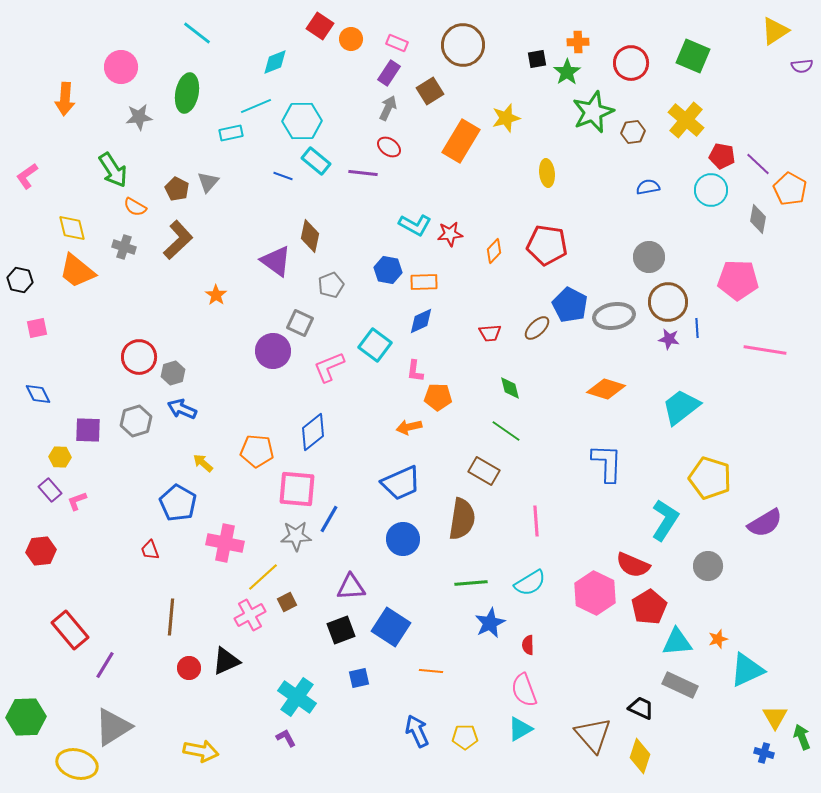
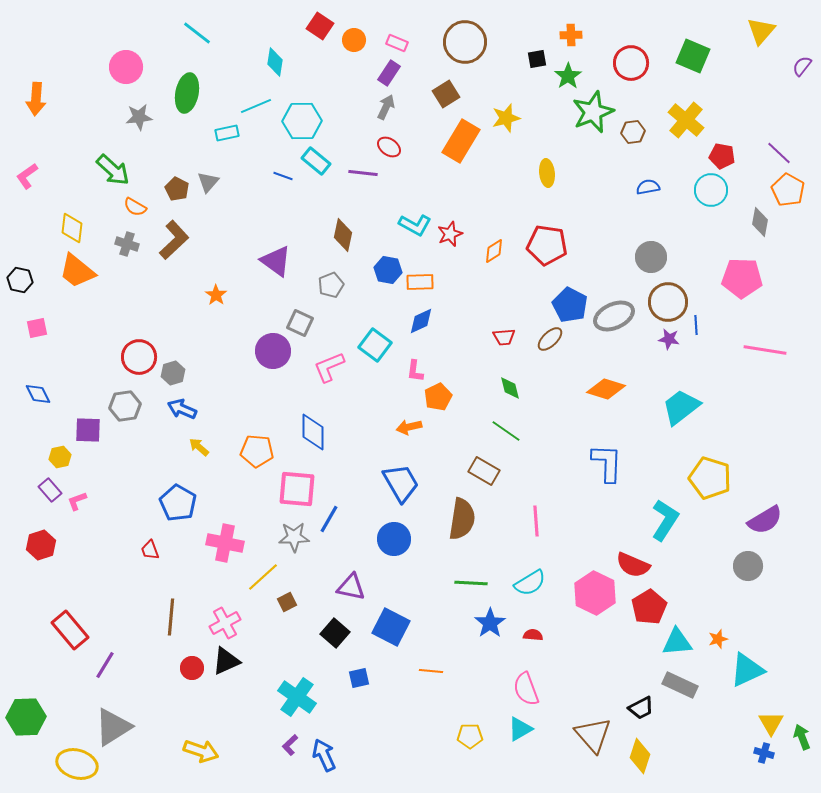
yellow triangle at (775, 31): moved 14 px left; rotated 16 degrees counterclockwise
orange circle at (351, 39): moved 3 px right, 1 px down
orange cross at (578, 42): moved 7 px left, 7 px up
brown circle at (463, 45): moved 2 px right, 3 px up
cyan diamond at (275, 62): rotated 60 degrees counterclockwise
purple semicircle at (802, 66): rotated 135 degrees clockwise
pink circle at (121, 67): moved 5 px right
green star at (567, 72): moved 1 px right, 4 px down
brown square at (430, 91): moved 16 px right, 3 px down
orange arrow at (65, 99): moved 29 px left
gray arrow at (388, 108): moved 2 px left, 1 px up
cyan rectangle at (231, 133): moved 4 px left
purple line at (758, 164): moved 21 px right, 11 px up
green arrow at (113, 170): rotated 15 degrees counterclockwise
orange pentagon at (790, 189): moved 2 px left, 1 px down
gray diamond at (758, 219): moved 2 px right, 3 px down
yellow diamond at (72, 228): rotated 20 degrees clockwise
red star at (450, 234): rotated 15 degrees counterclockwise
brown diamond at (310, 236): moved 33 px right, 1 px up
brown L-shape at (178, 240): moved 4 px left
gray cross at (124, 247): moved 3 px right, 3 px up
orange diamond at (494, 251): rotated 15 degrees clockwise
gray circle at (649, 257): moved 2 px right
pink pentagon at (738, 280): moved 4 px right, 2 px up
orange rectangle at (424, 282): moved 4 px left
gray ellipse at (614, 316): rotated 15 degrees counterclockwise
brown ellipse at (537, 328): moved 13 px right, 11 px down
blue line at (697, 328): moved 1 px left, 3 px up
red trapezoid at (490, 333): moved 14 px right, 4 px down
orange pentagon at (438, 397): rotated 28 degrees counterclockwise
gray hexagon at (136, 421): moved 11 px left, 15 px up; rotated 8 degrees clockwise
blue diamond at (313, 432): rotated 51 degrees counterclockwise
yellow hexagon at (60, 457): rotated 15 degrees counterclockwise
yellow arrow at (203, 463): moved 4 px left, 16 px up
blue trapezoid at (401, 483): rotated 96 degrees counterclockwise
purple semicircle at (765, 523): moved 3 px up
gray star at (296, 536): moved 2 px left, 1 px down
blue circle at (403, 539): moved 9 px left
red hexagon at (41, 551): moved 6 px up; rotated 12 degrees counterclockwise
gray circle at (708, 566): moved 40 px right
green line at (471, 583): rotated 8 degrees clockwise
purple triangle at (351, 587): rotated 16 degrees clockwise
pink cross at (250, 615): moved 25 px left, 8 px down
blue star at (490, 623): rotated 8 degrees counterclockwise
blue square at (391, 627): rotated 6 degrees counterclockwise
black square at (341, 630): moved 6 px left, 3 px down; rotated 28 degrees counterclockwise
red semicircle at (528, 645): moved 5 px right, 10 px up; rotated 96 degrees clockwise
red circle at (189, 668): moved 3 px right
pink semicircle at (524, 690): moved 2 px right, 1 px up
black trapezoid at (641, 708): rotated 128 degrees clockwise
yellow triangle at (775, 717): moved 4 px left, 6 px down
blue arrow at (417, 731): moved 93 px left, 24 px down
yellow pentagon at (465, 737): moved 5 px right, 1 px up
purple L-shape at (286, 738): moved 4 px right, 7 px down; rotated 105 degrees counterclockwise
yellow arrow at (201, 751): rotated 8 degrees clockwise
